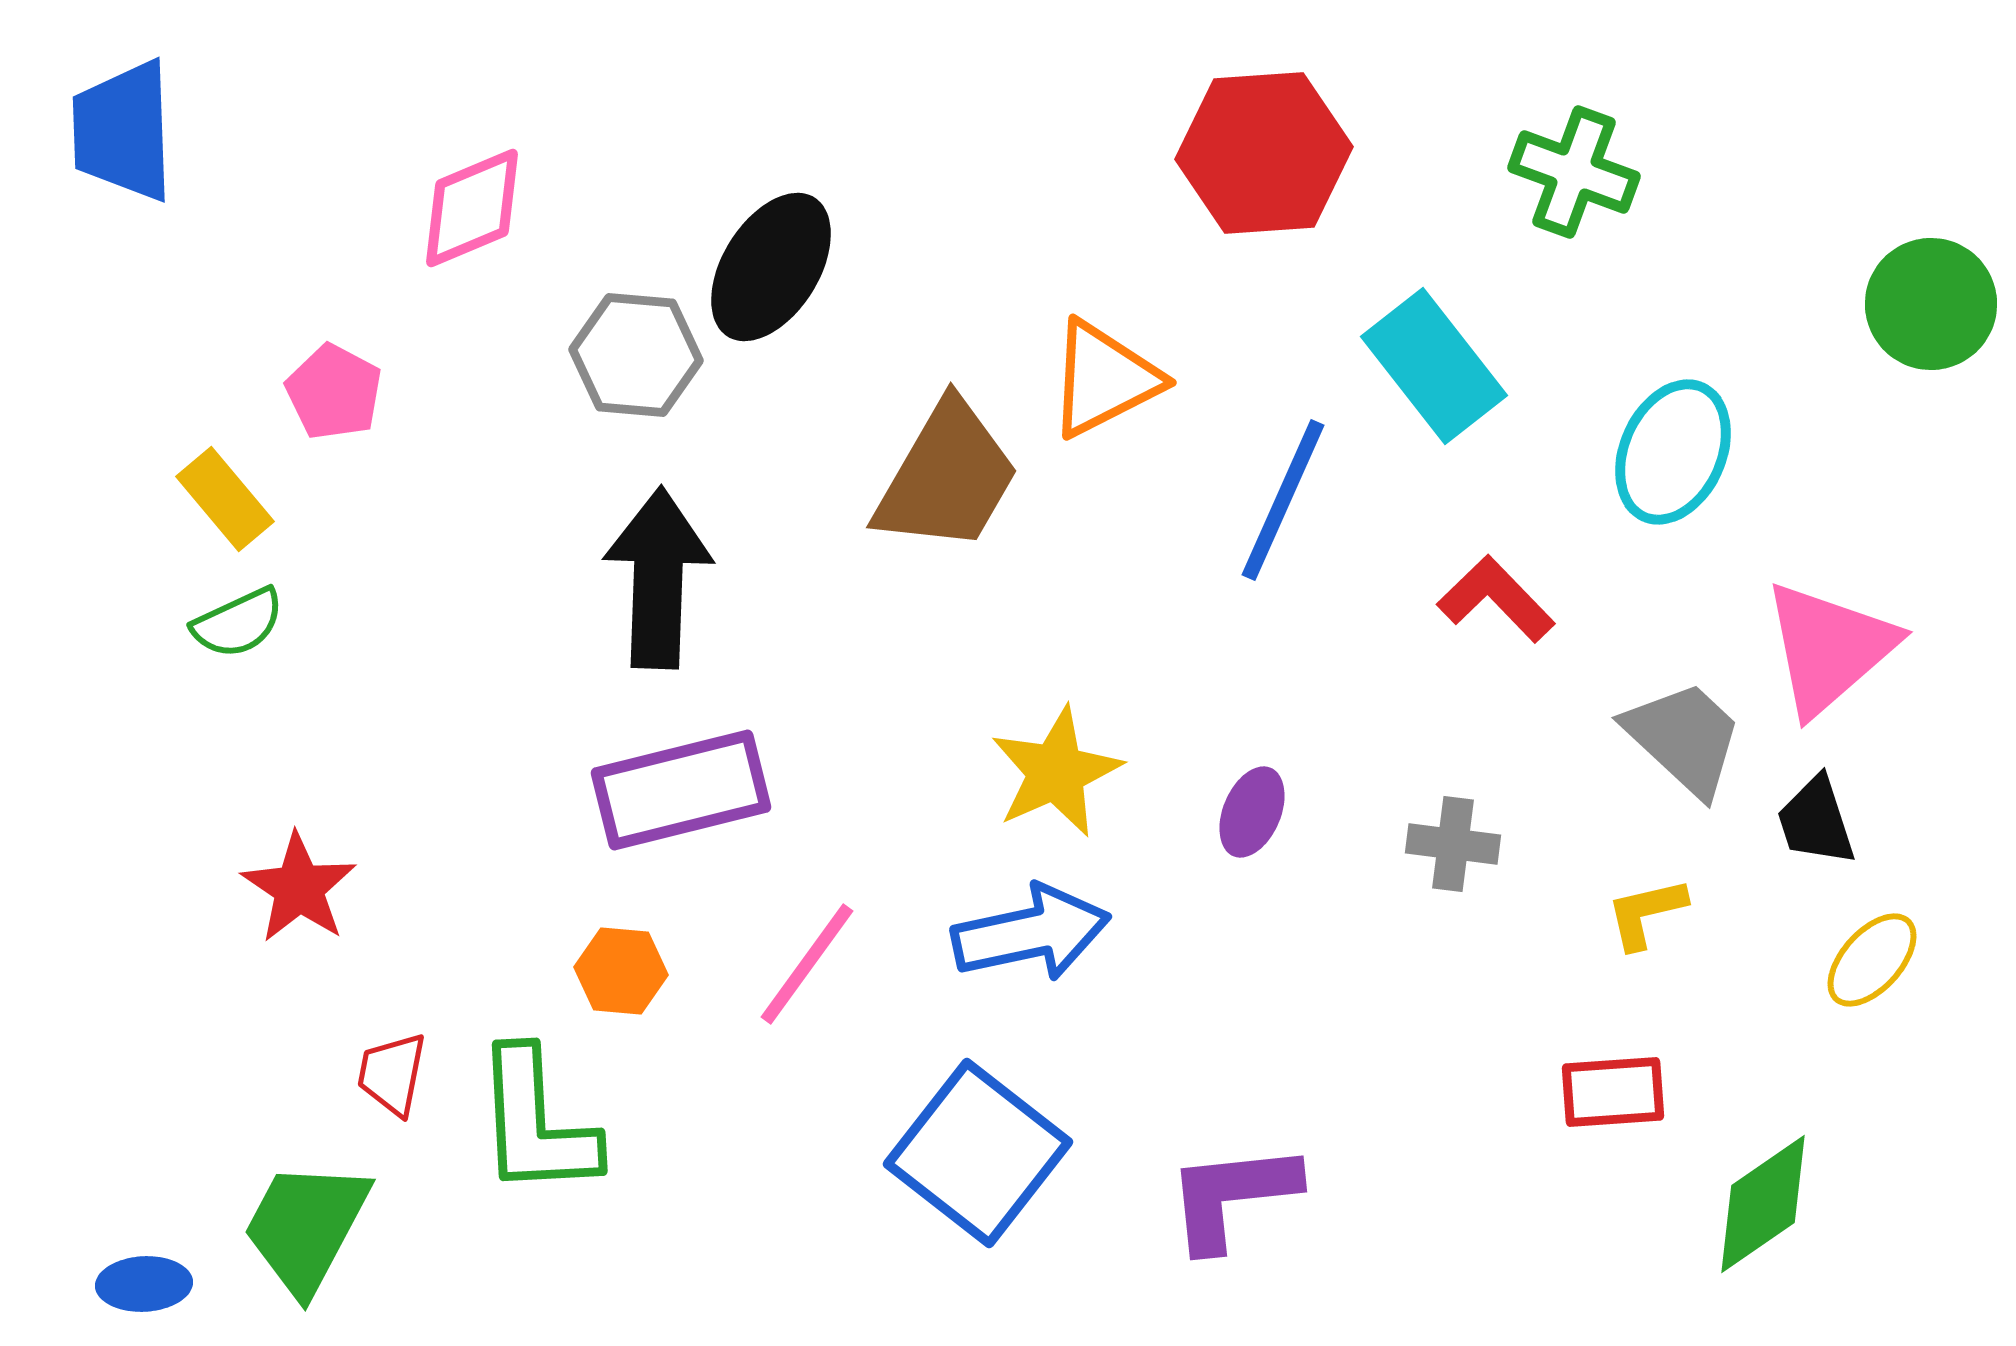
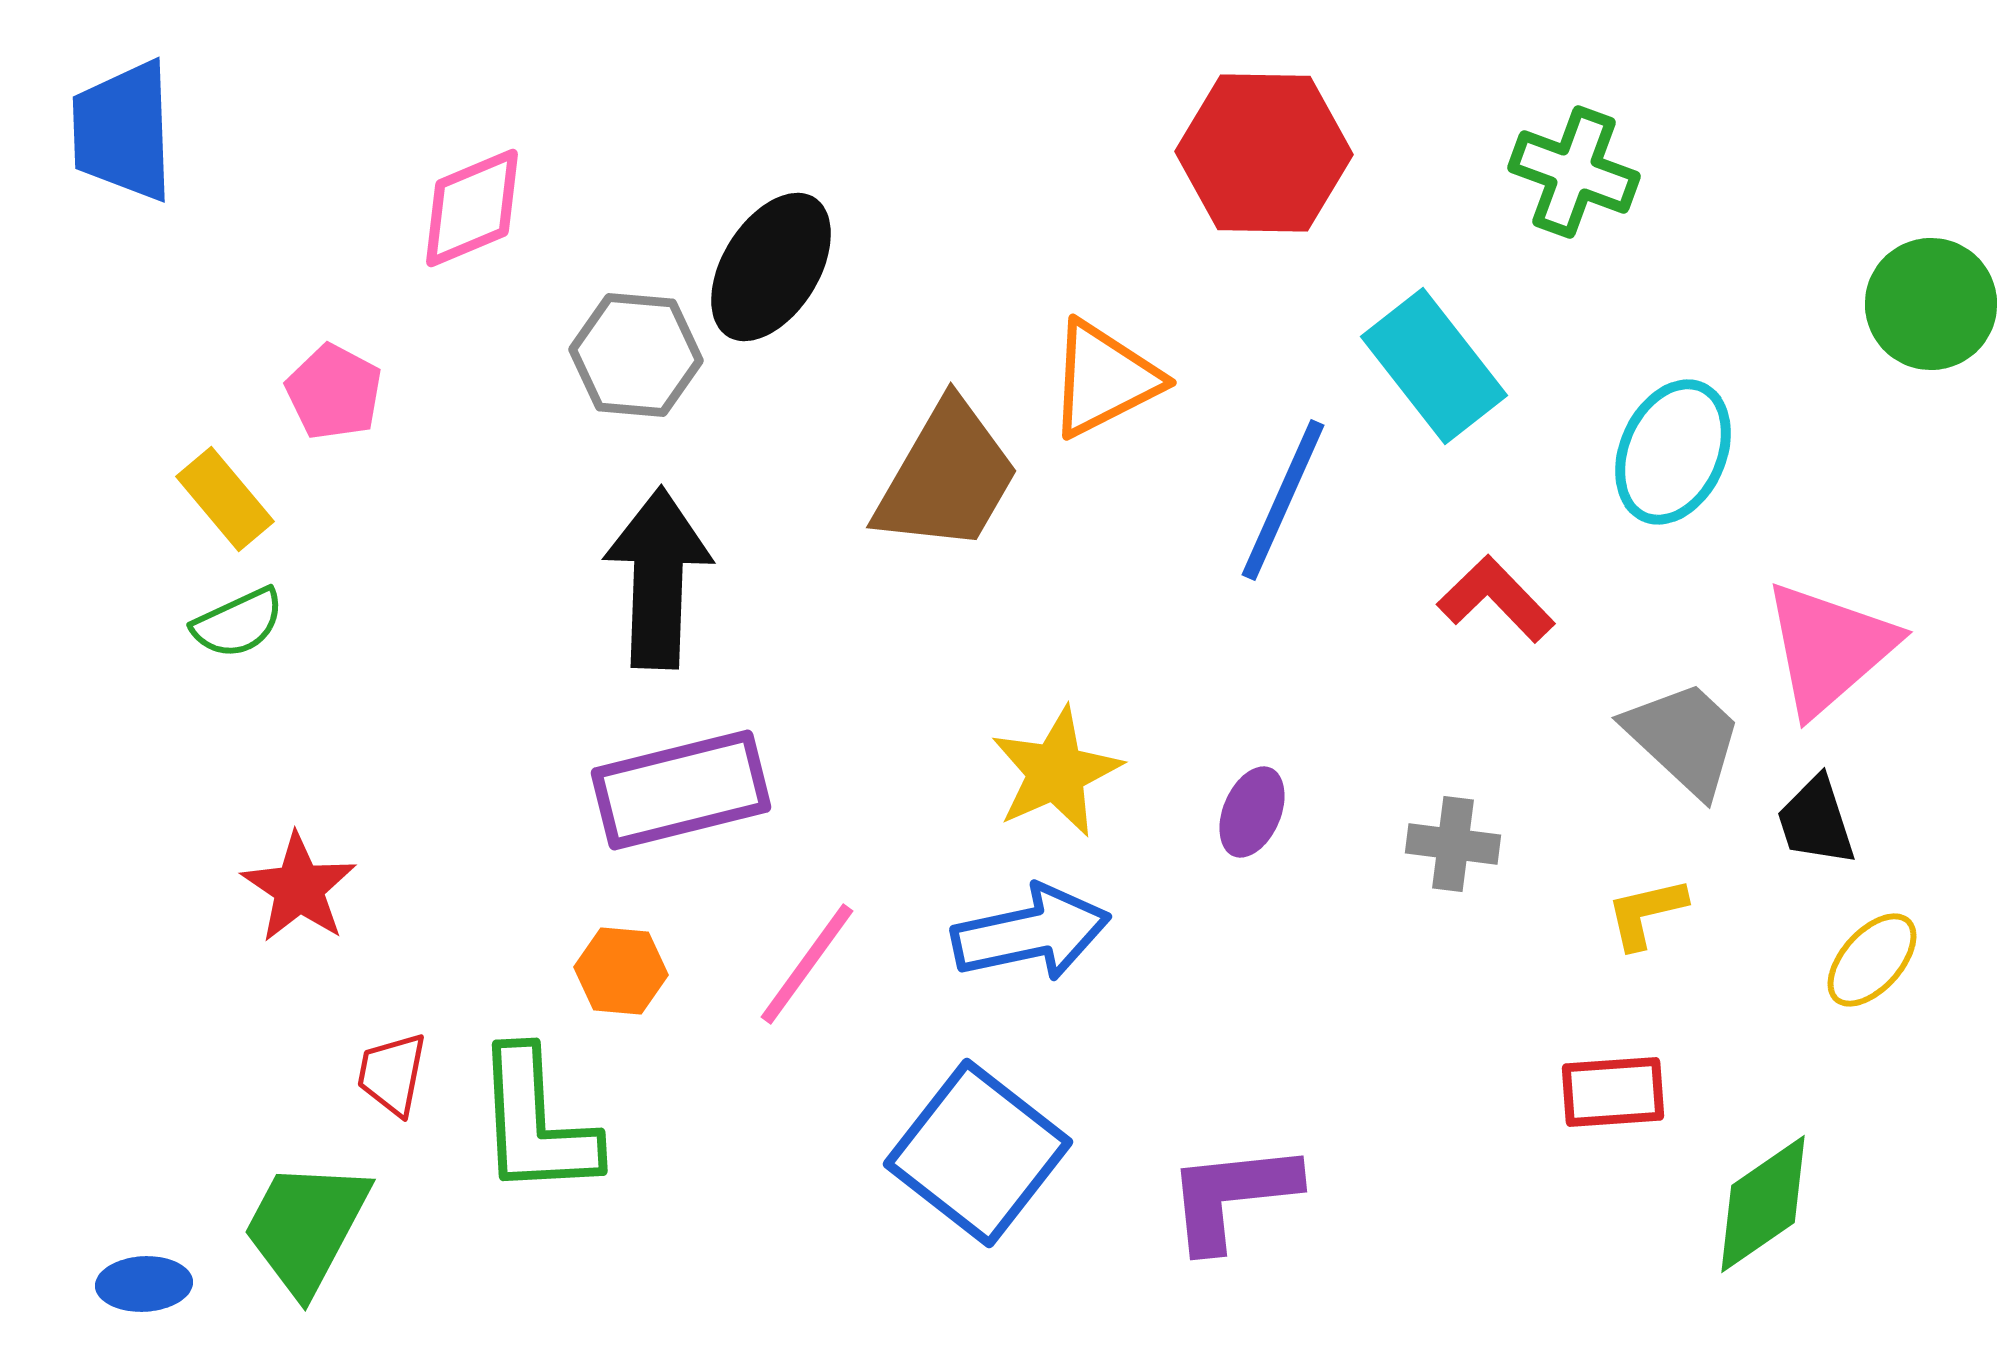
red hexagon: rotated 5 degrees clockwise
